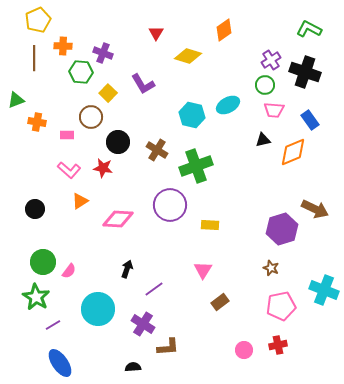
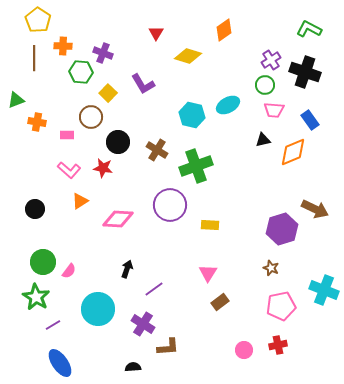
yellow pentagon at (38, 20): rotated 15 degrees counterclockwise
pink triangle at (203, 270): moved 5 px right, 3 px down
